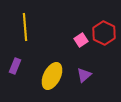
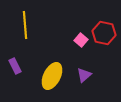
yellow line: moved 2 px up
red hexagon: rotated 15 degrees counterclockwise
pink square: rotated 16 degrees counterclockwise
purple rectangle: rotated 49 degrees counterclockwise
